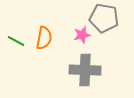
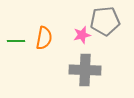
gray pentagon: moved 1 px right, 3 px down; rotated 16 degrees counterclockwise
green line: rotated 30 degrees counterclockwise
